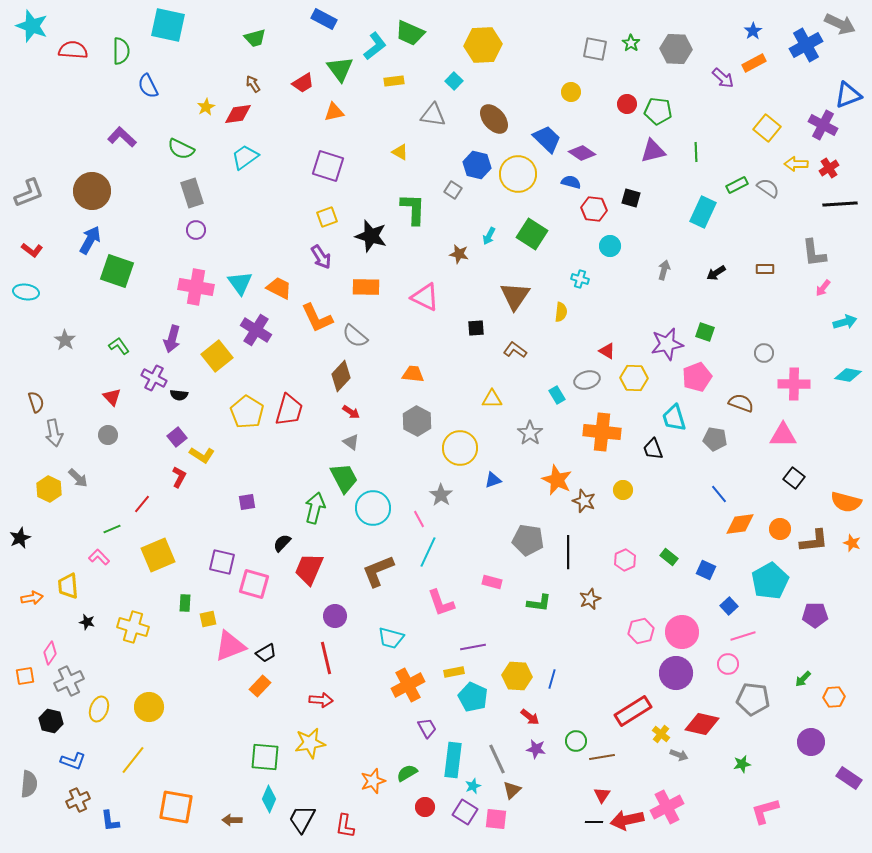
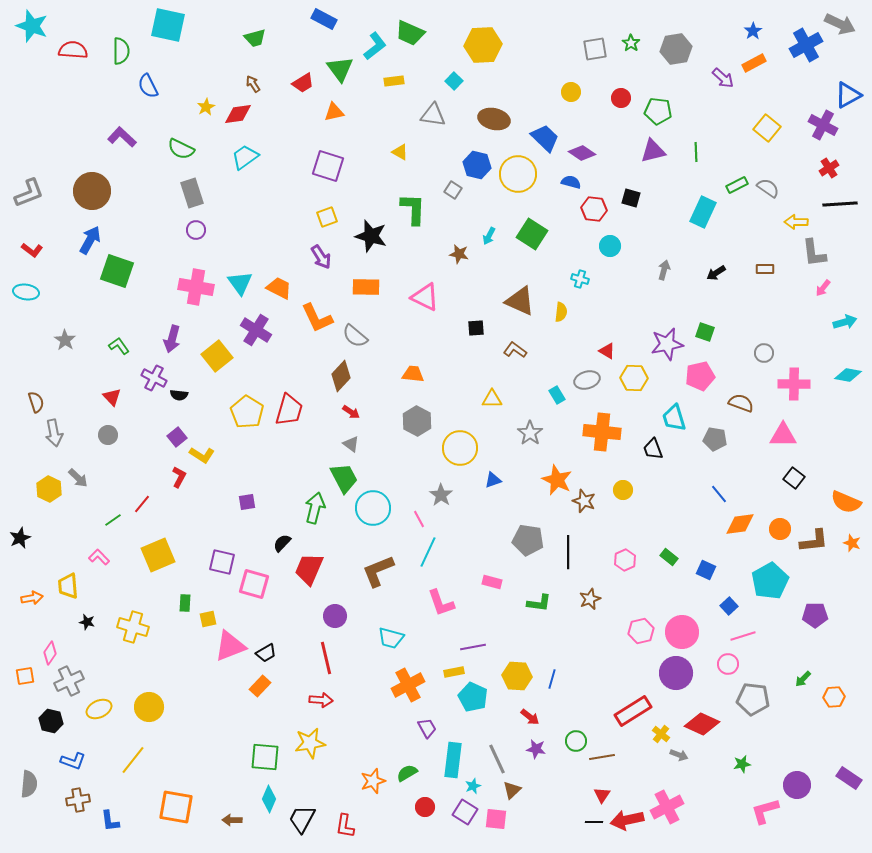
gray square at (595, 49): rotated 20 degrees counterclockwise
gray hexagon at (676, 49): rotated 12 degrees counterclockwise
blue triangle at (848, 95): rotated 8 degrees counterclockwise
red circle at (627, 104): moved 6 px left, 6 px up
brown ellipse at (494, 119): rotated 36 degrees counterclockwise
blue trapezoid at (547, 139): moved 2 px left, 1 px up
yellow arrow at (796, 164): moved 58 px down
brown triangle at (515, 296): moved 5 px right, 5 px down; rotated 40 degrees counterclockwise
pink pentagon at (697, 377): moved 3 px right, 1 px up; rotated 8 degrees clockwise
gray triangle at (351, 442): moved 2 px down
orange semicircle at (846, 502): rotated 8 degrees clockwise
green line at (112, 529): moved 1 px right, 9 px up; rotated 12 degrees counterclockwise
yellow ellipse at (99, 709): rotated 45 degrees clockwise
red diamond at (702, 724): rotated 12 degrees clockwise
purple circle at (811, 742): moved 14 px left, 43 px down
brown cross at (78, 800): rotated 15 degrees clockwise
